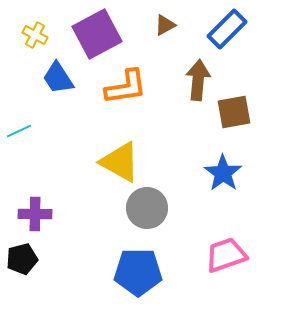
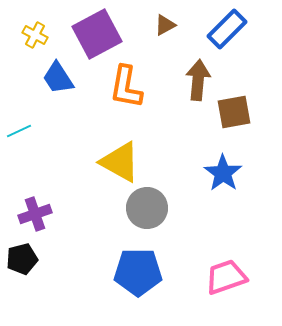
orange L-shape: rotated 108 degrees clockwise
purple cross: rotated 20 degrees counterclockwise
pink trapezoid: moved 22 px down
